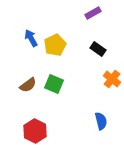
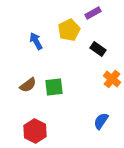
blue arrow: moved 5 px right, 3 px down
yellow pentagon: moved 14 px right, 15 px up
green square: moved 3 px down; rotated 30 degrees counterclockwise
blue semicircle: rotated 132 degrees counterclockwise
